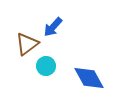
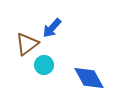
blue arrow: moved 1 px left, 1 px down
cyan circle: moved 2 px left, 1 px up
